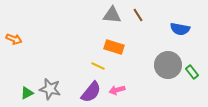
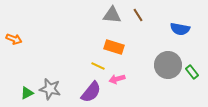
pink arrow: moved 11 px up
